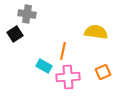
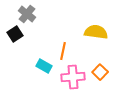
gray cross: rotated 30 degrees clockwise
orange square: moved 3 px left; rotated 21 degrees counterclockwise
pink cross: moved 5 px right
